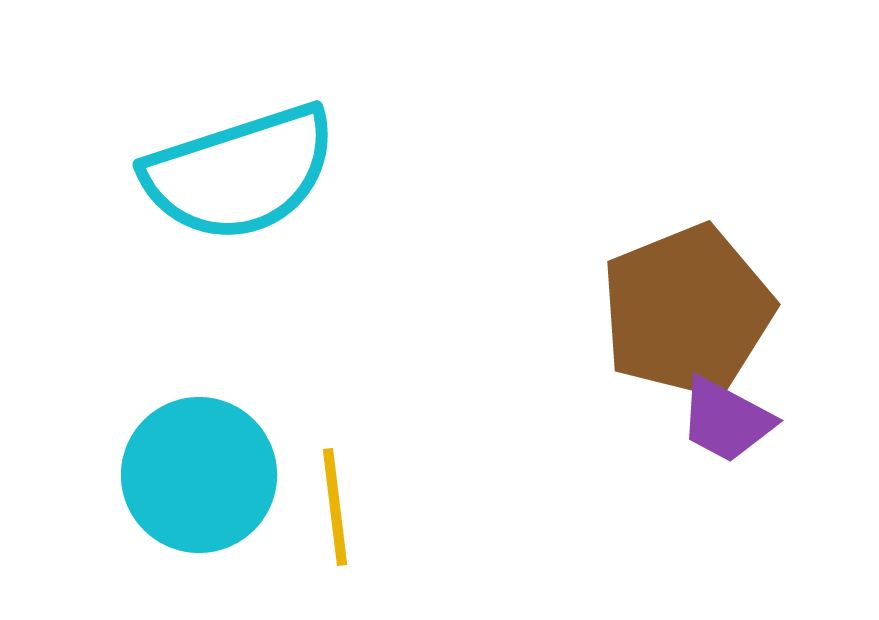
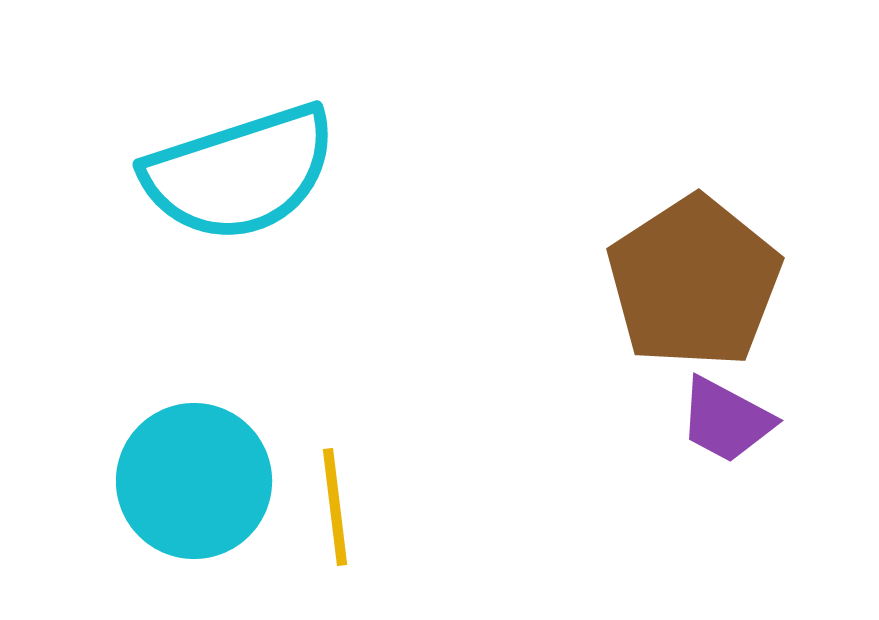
brown pentagon: moved 7 px right, 29 px up; rotated 11 degrees counterclockwise
cyan circle: moved 5 px left, 6 px down
